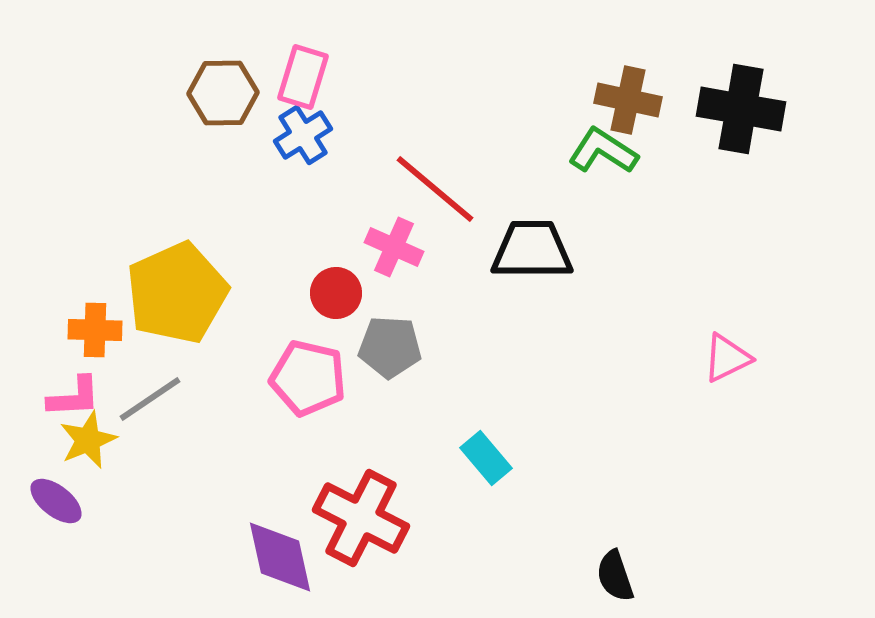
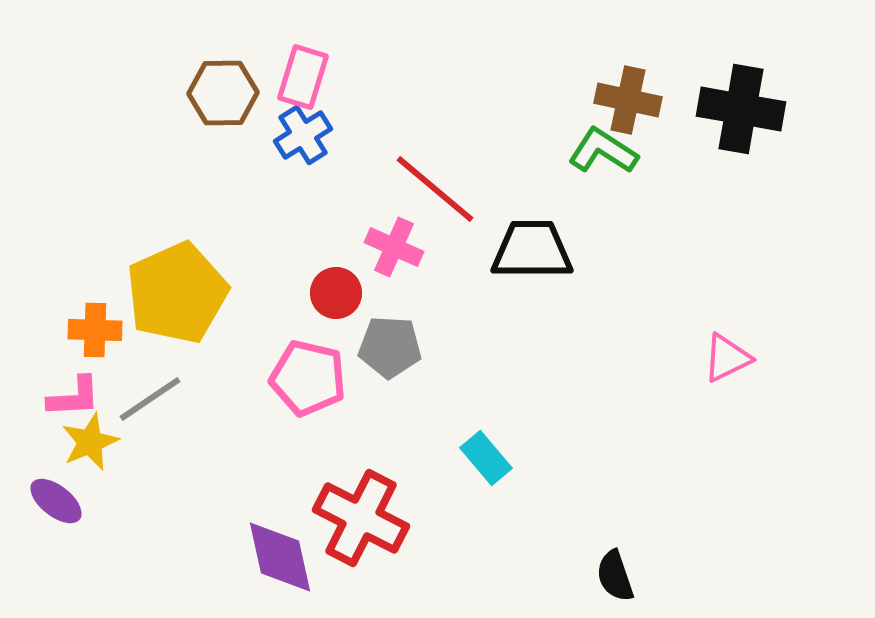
yellow star: moved 2 px right, 2 px down
